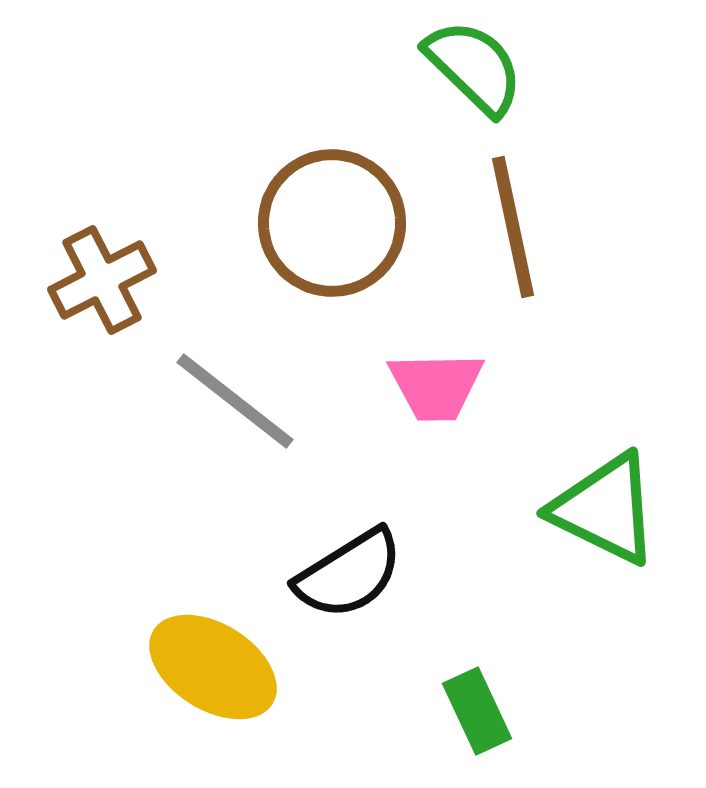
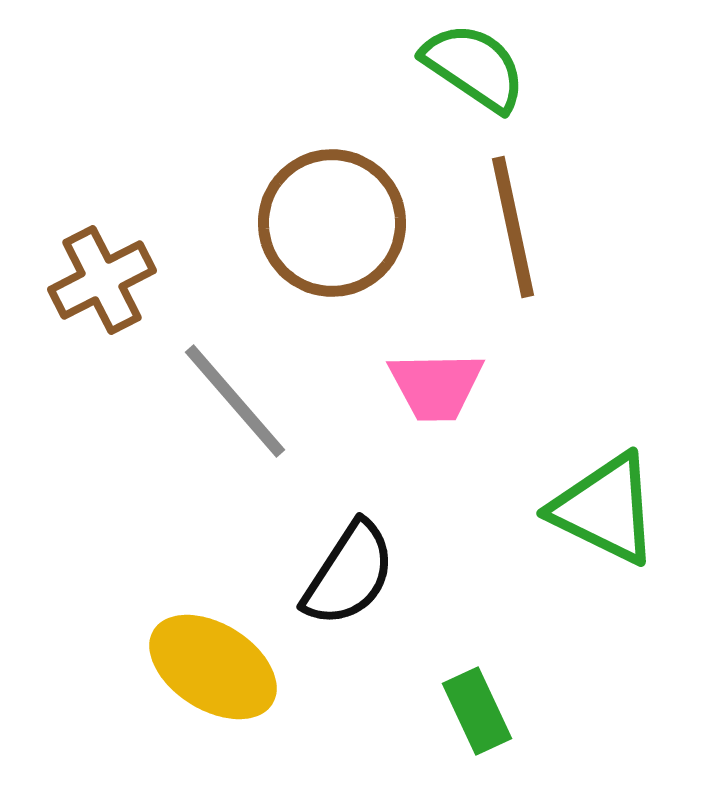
green semicircle: rotated 10 degrees counterclockwise
gray line: rotated 11 degrees clockwise
black semicircle: rotated 25 degrees counterclockwise
